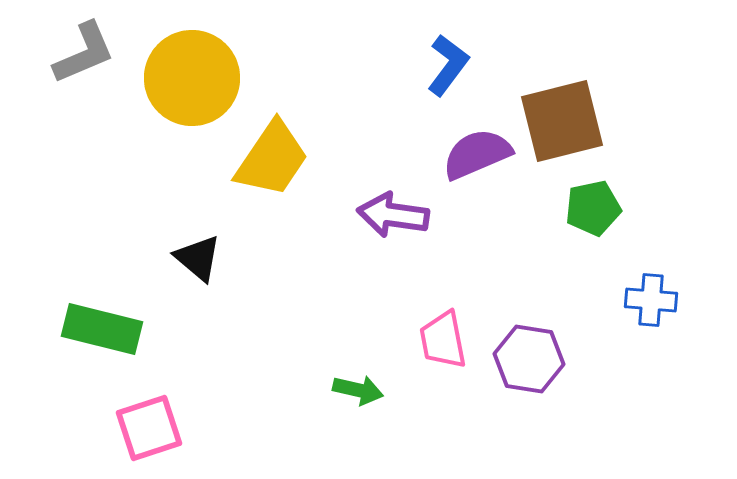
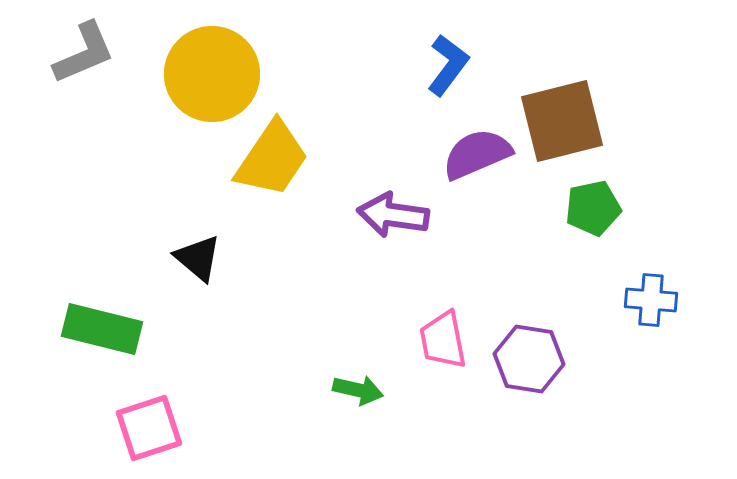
yellow circle: moved 20 px right, 4 px up
